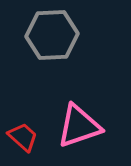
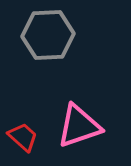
gray hexagon: moved 4 px left
